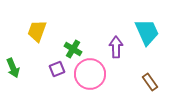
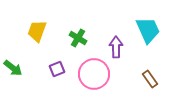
cyan trapezoid: moved 1 px right, 2 px up
green cross: moved 5 px right, 11 px up
green arrow: rotated 30 degrees counterclockwise
pink circle: moved 4 px right
brown rectangle: moved 3 px up
